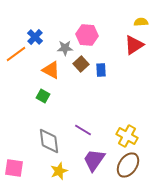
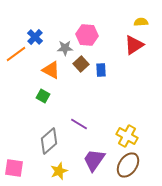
purple line: moved 4 px left, 6 px up
gray diamond: rotated 56 degrees clockwise
